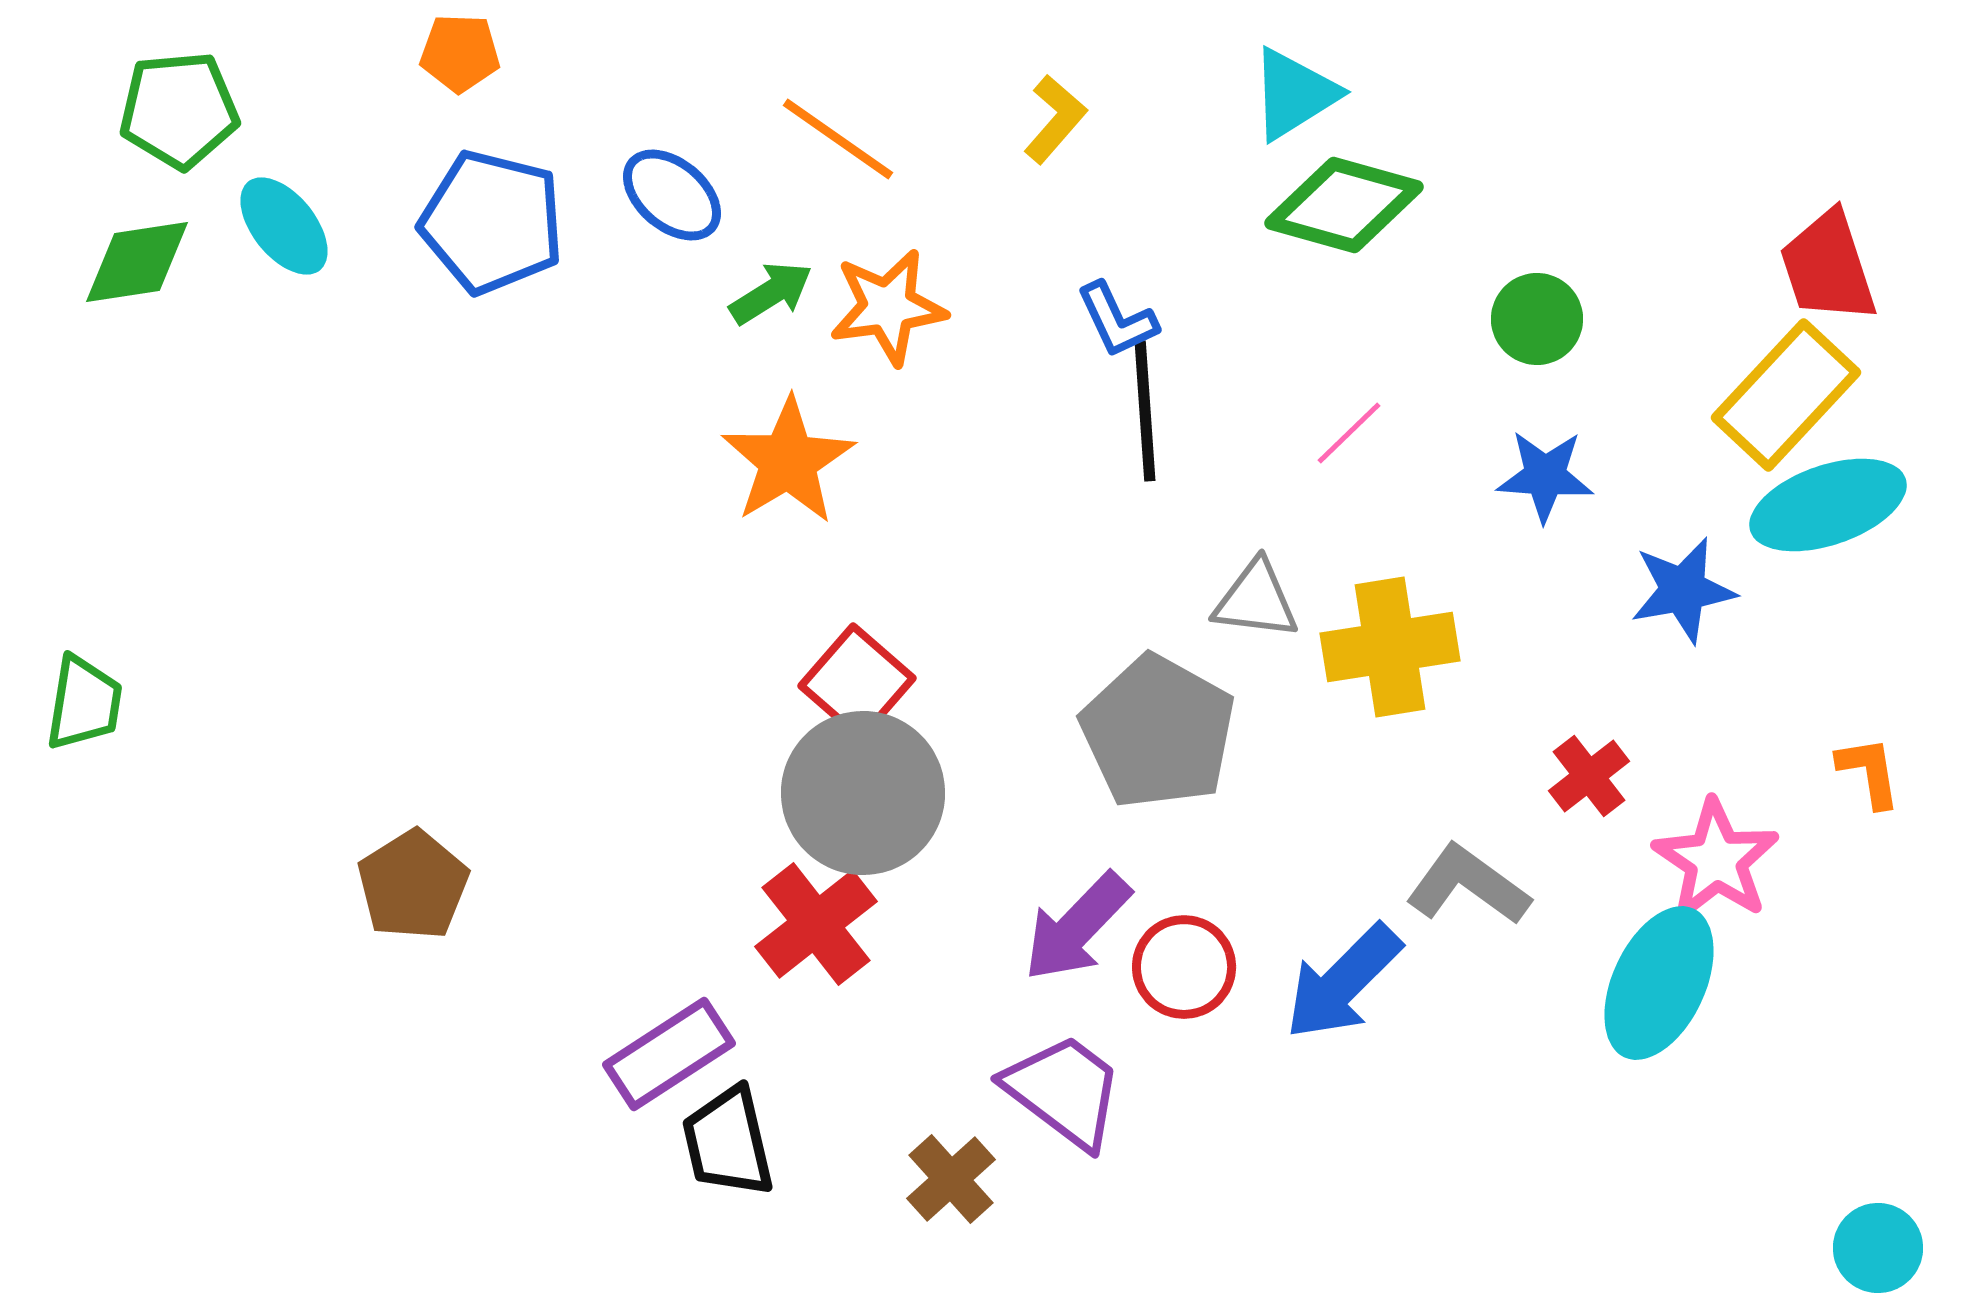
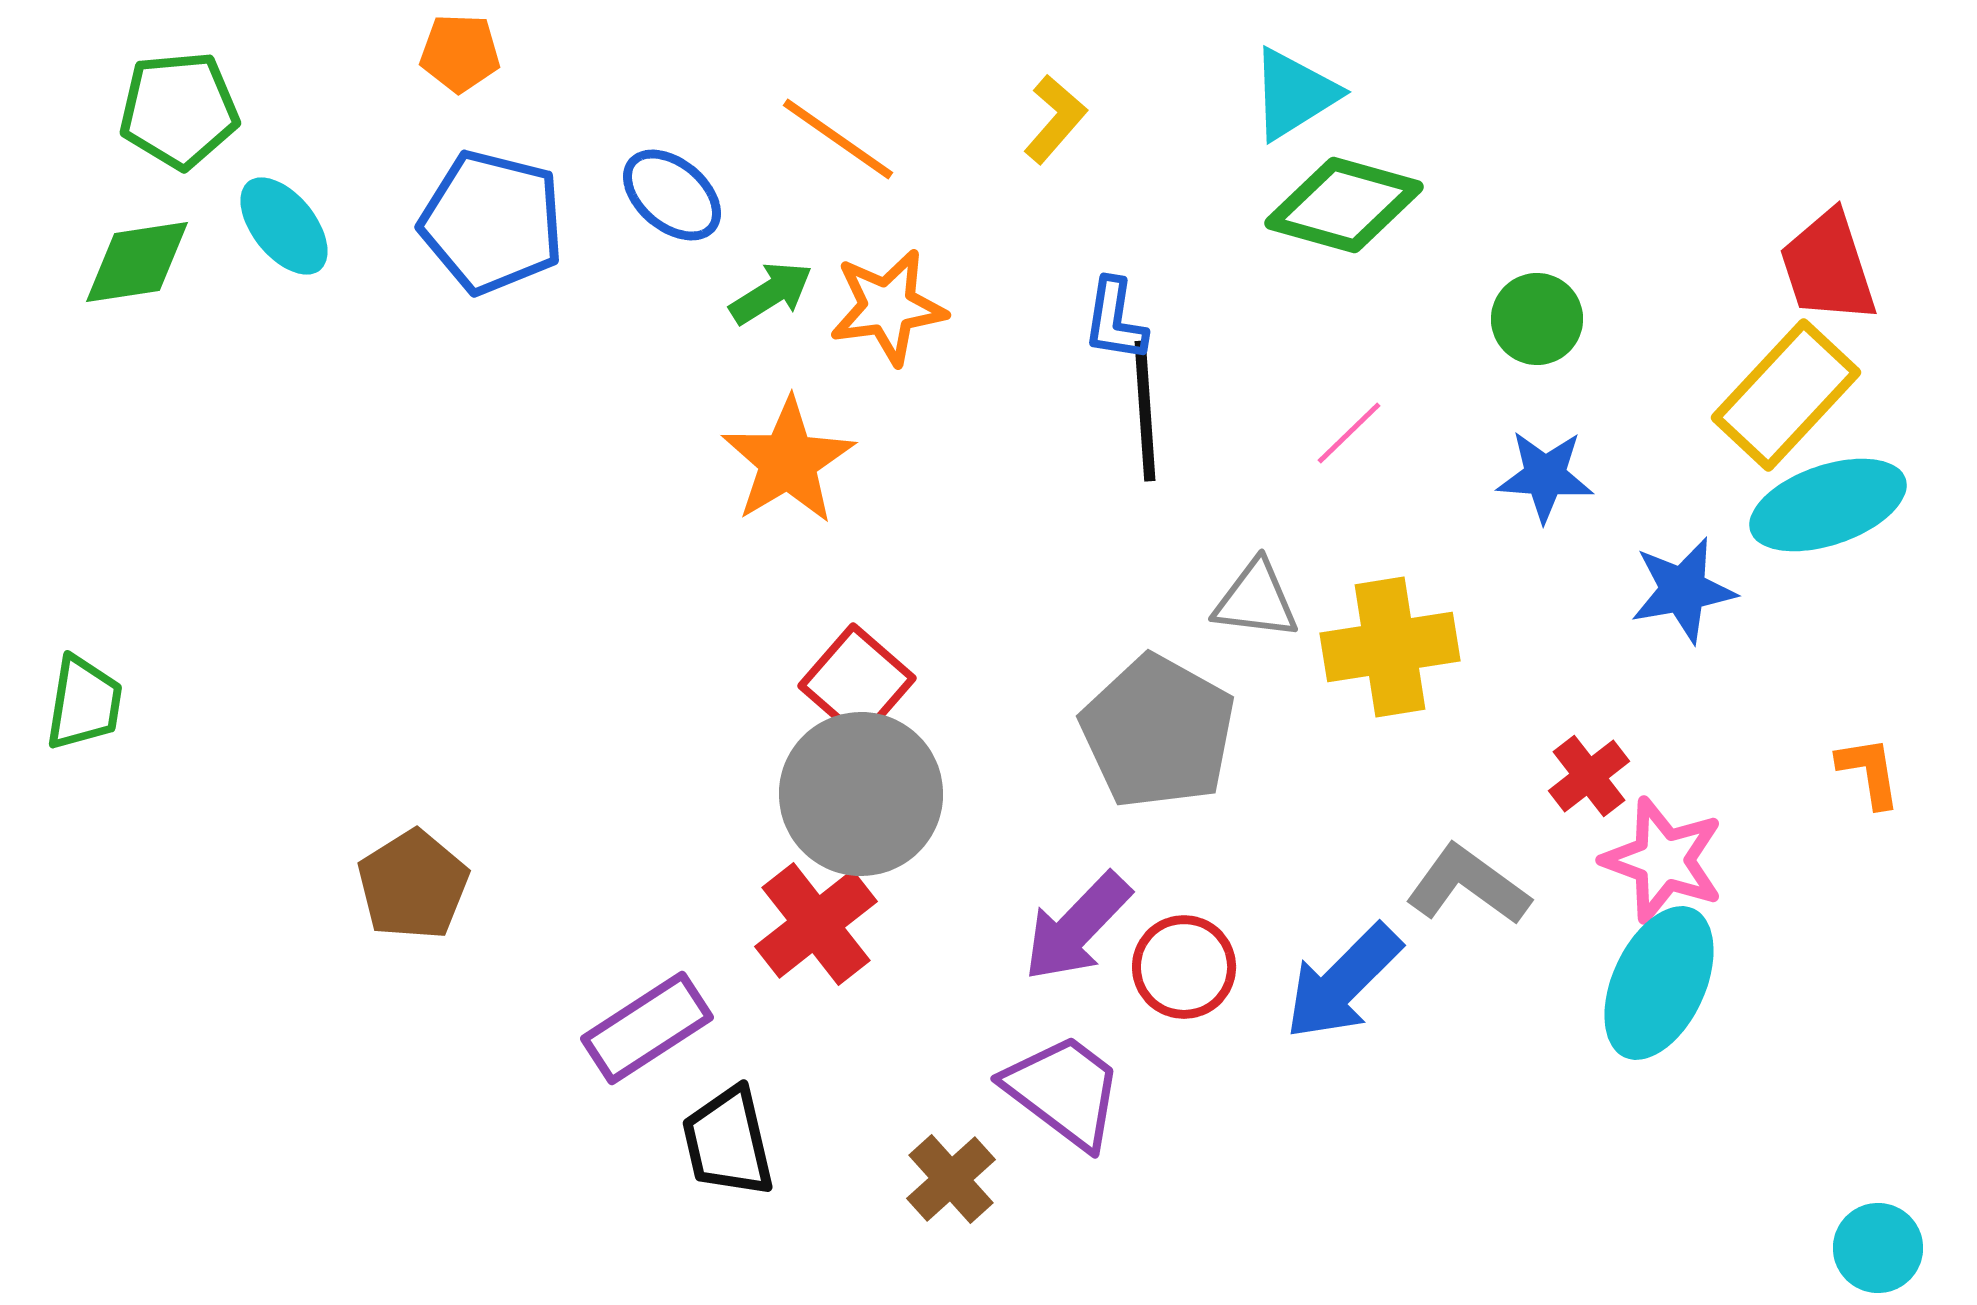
blue L-shape at (1117, 320): moved 2 px left; rotated 34 degrees clockwise
gray circle at (863, 793): moved 2 px left, 1 px down
pink star at (1716, 860): moved 53 px left; rotated 14 degrees counterclockwise
purple rectangle at (669, 1054): moved 22 px left, 26 px up
